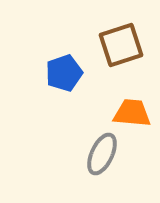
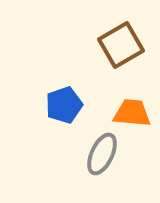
brown square: rotated 12 degrees counterclockwise
blue pentagon: moved 32 px down
